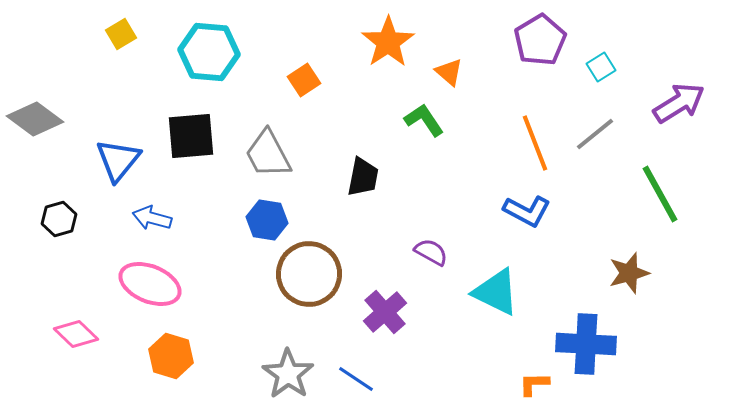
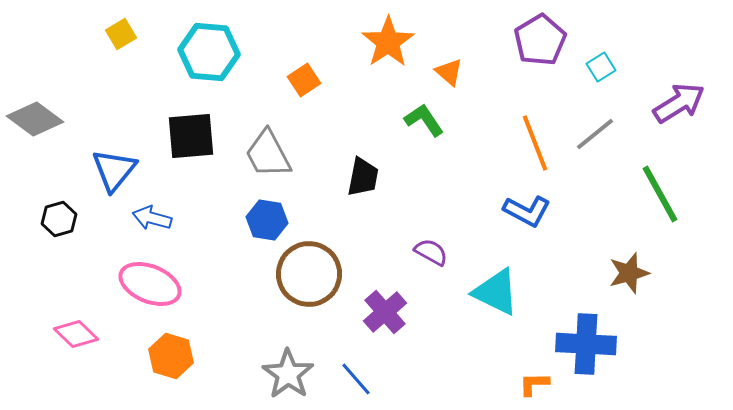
blue triangle: moved 4 px left, 10 px down
blue line: rotated 15 degrees clockwise
